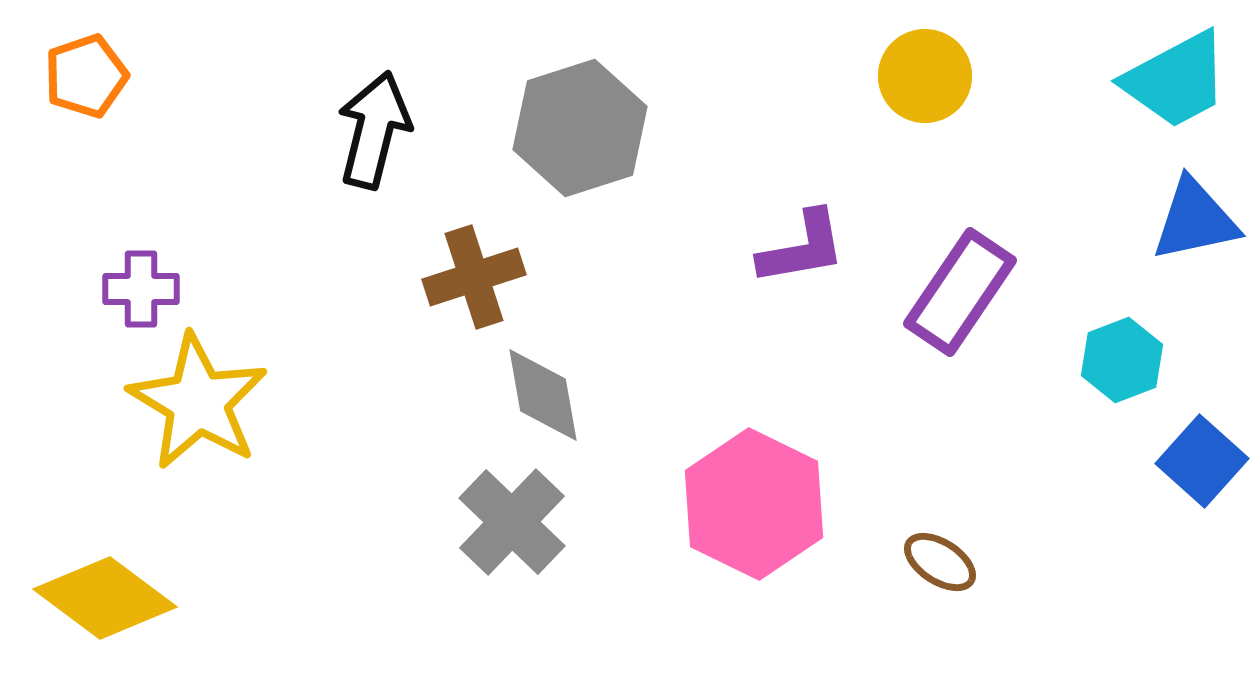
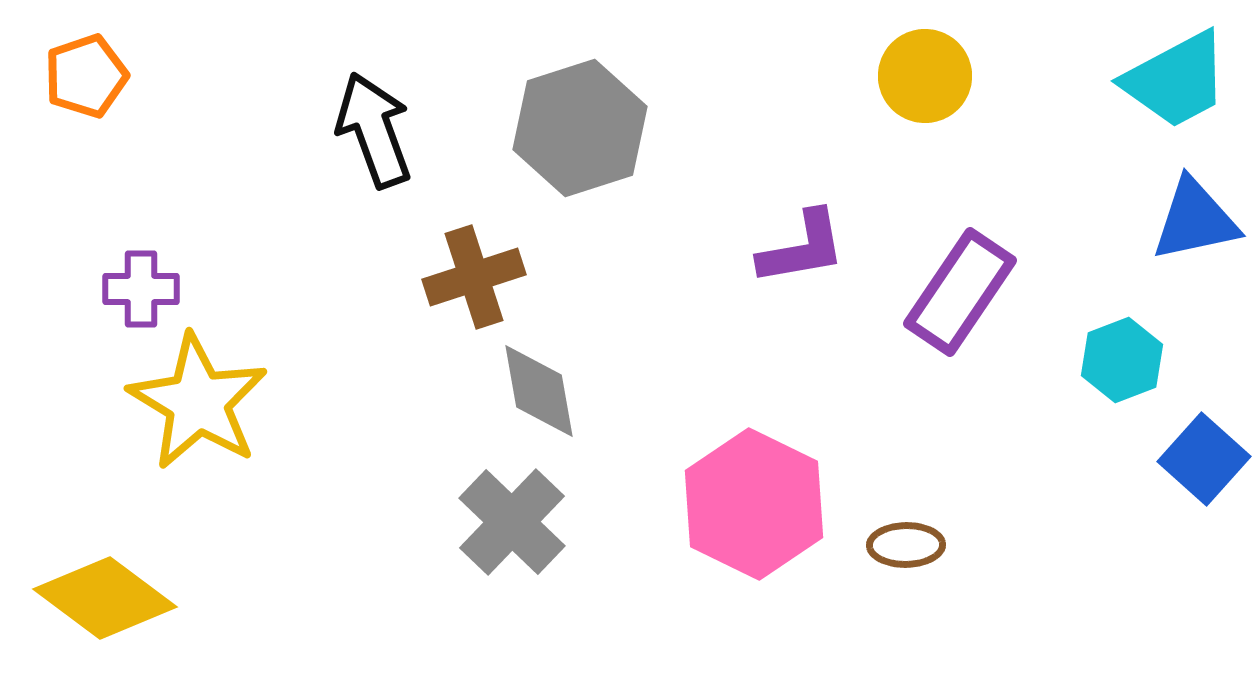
black arrow: rotated 34 degrees counterclockwise
gray diamond: moved 4 px left, 4 px up
blue square: moved 2 px right, 2 px up
brown ellipse: moved 34 px left, 17 px up; rotated 34 degrees counterclockwise
